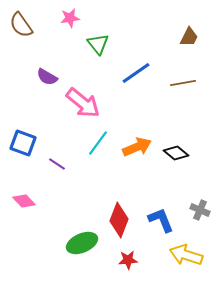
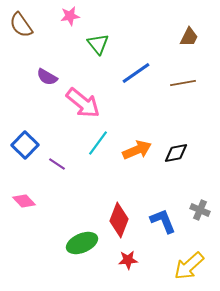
pink star: moved 2 px up
blue square: moved 2 px right, 2 px down; rotated 24 degrees clockwise
orange arrow: moved 3 px down
black diamond: rotated 50 degrees counterclockwise
blue L-shape: moved 2 px right, 1 px down
yellow arrow: moved 3 px right, 11 px down; rotated 60 degrees counterclockwise
